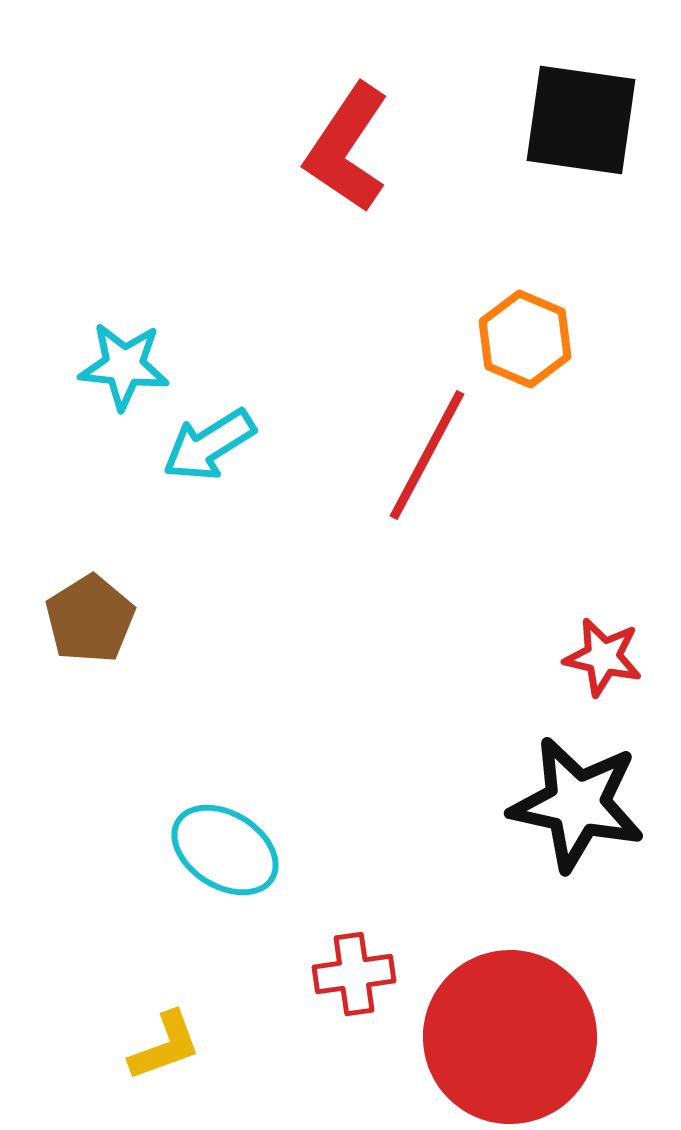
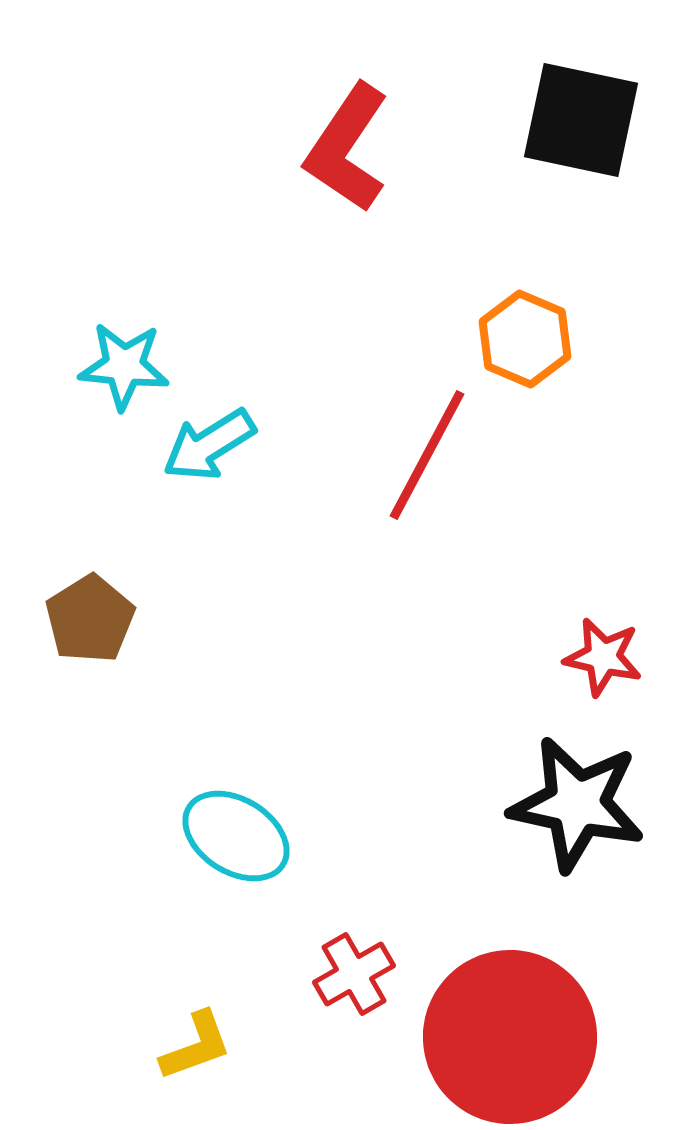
black square: rotated 4 degrees clockwise
cyan ellipse: moved 11 px right, 14 px up
red cross: rotated 22 degrees counterclockwise
yellow L-shape: moved 31 px right
